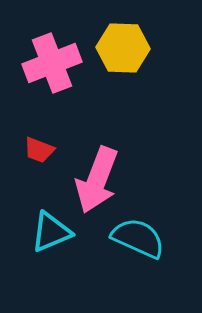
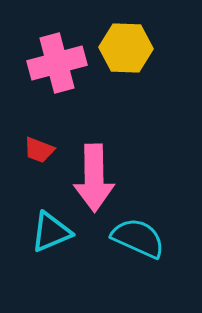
yellow hexagon: moved 3 px right
pink cross: moved 5 px right; rotated 6 degrees clockwise
pink arrow: moved 3 px left, 2 px up; rotated 22 degrees counterclockwise
